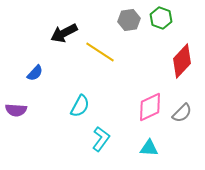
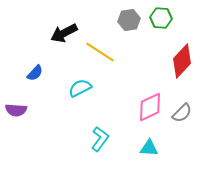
green hexagon: rotated 15 degrees counterclockwise
cyan semicircle: moved 18 px up; rotated 145 degrees counterclockwise
cyan L-shape: moved 1 px left
